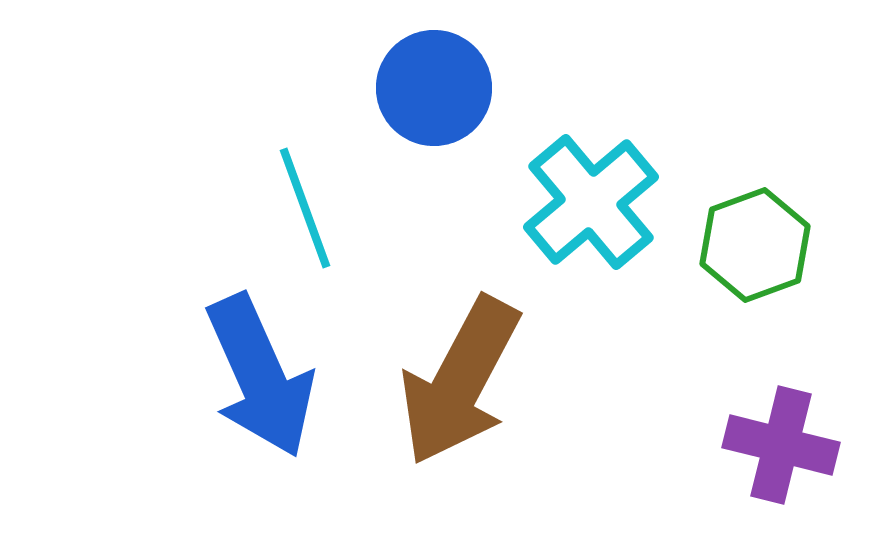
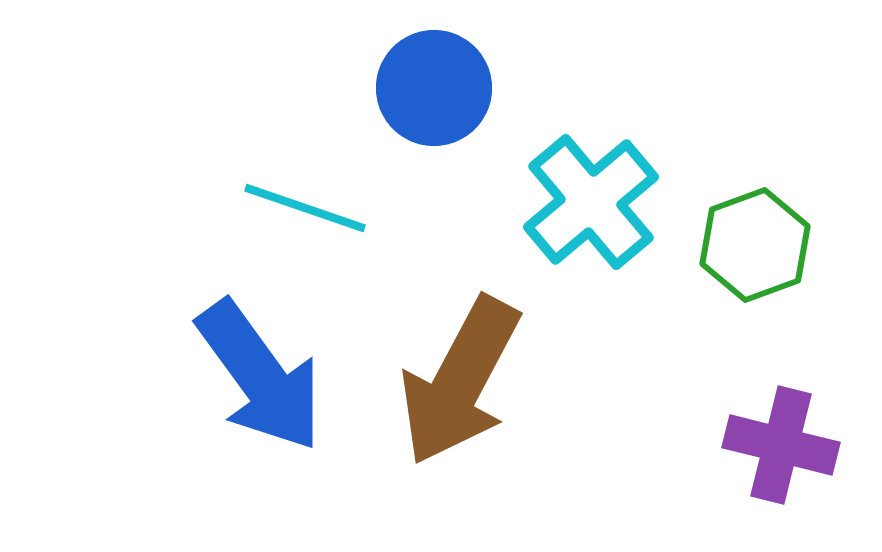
cyan line: rotated 51 degrees counterclockwise
blue arrow: rotated 12 degrees counterclockwise
